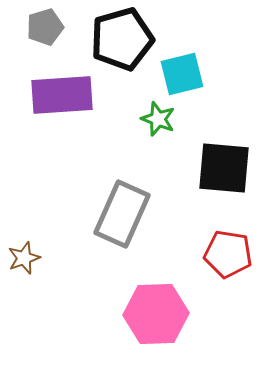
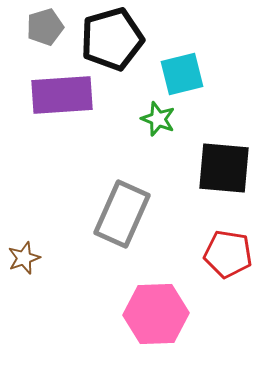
black pentagon: moved 10 px left
